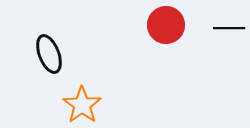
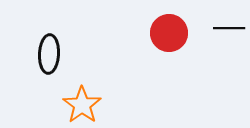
red circle: moved 3 px right, 8 px down
black ellipse: rotated 24 degrees clockwise
